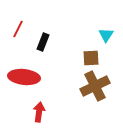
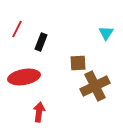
red line: moved 1 px left
cyan triangle: moved 2 px up
black rectangle: moved 2 px left
brown square: moved 13 px left, 5 px down
red ellipse: rotated 16 degrees counterclockwise
